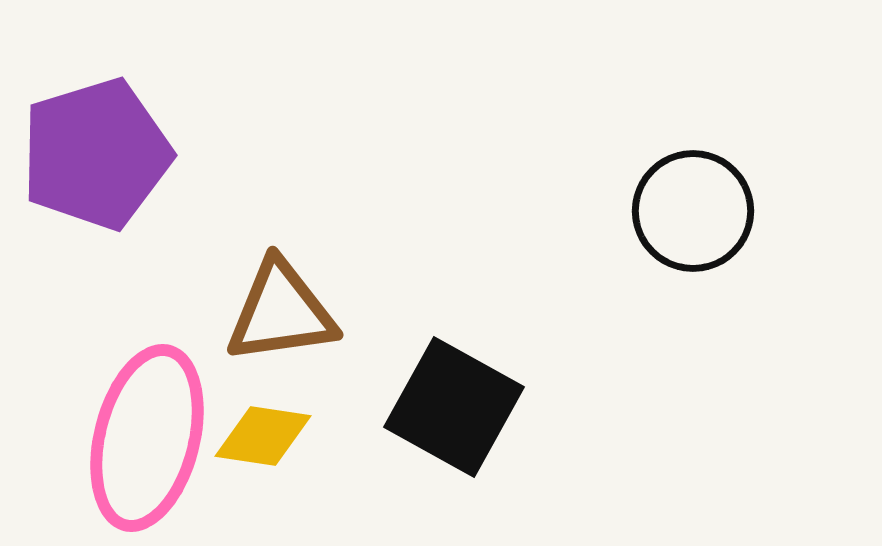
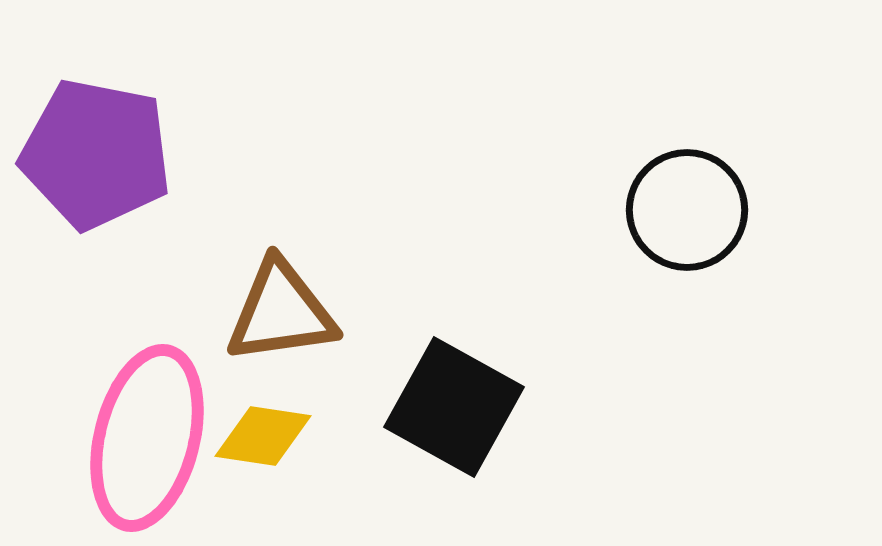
purple pentagon: rotated 28 degrees clockwise
black circle: moved 6 px left, 1 px up
